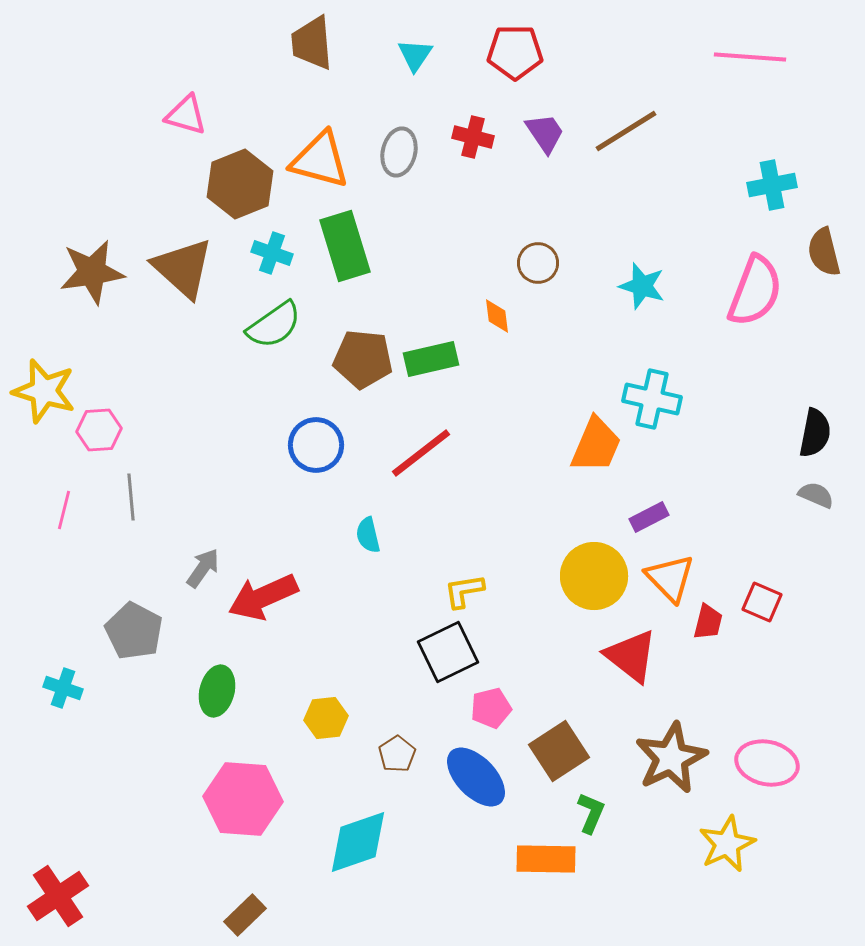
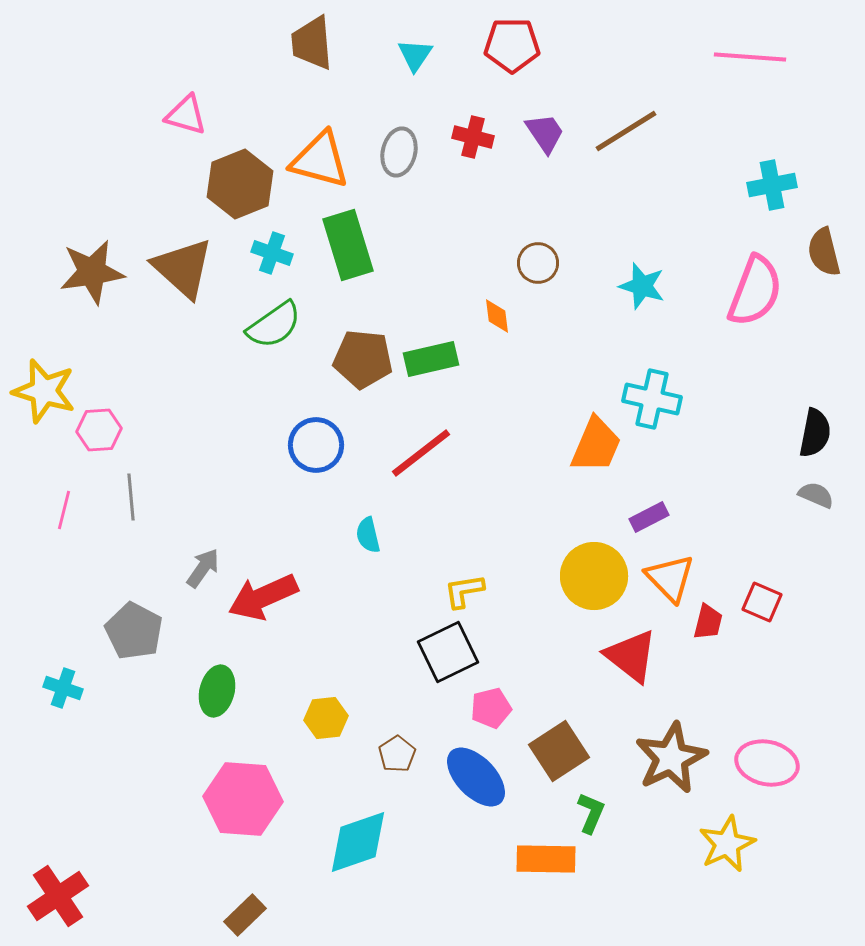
red pentagon at (515, 52): moved 3 px left, 7 px up
green rectangle at (345, 246): moved 3 px right, 1 px up
